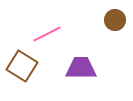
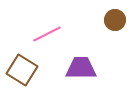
brown square: moved 4 px down
